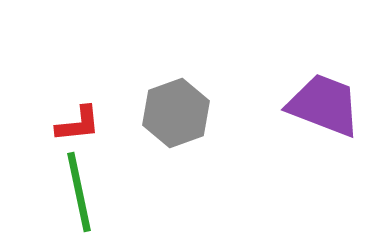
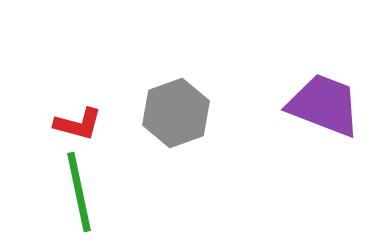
red L-shape: rotated 21 degrees clockwise
